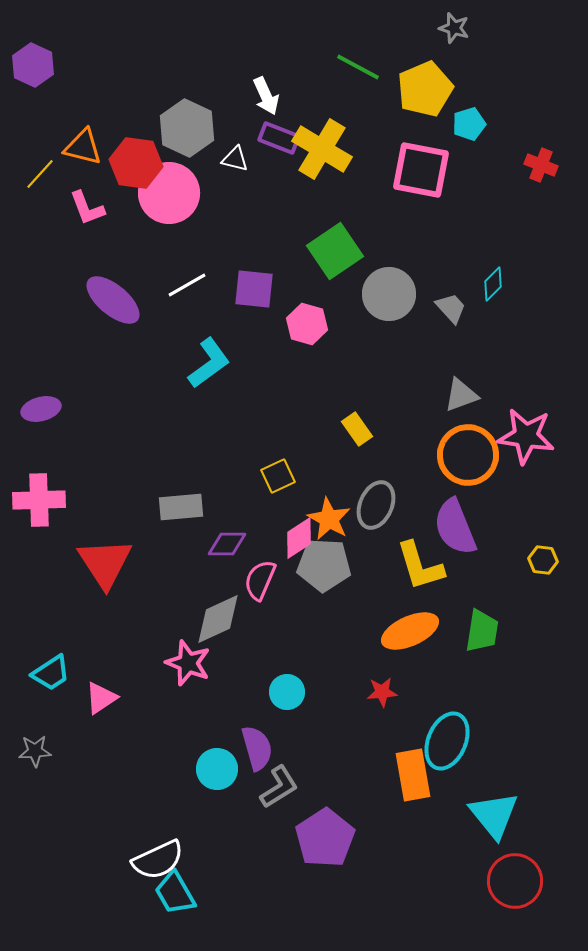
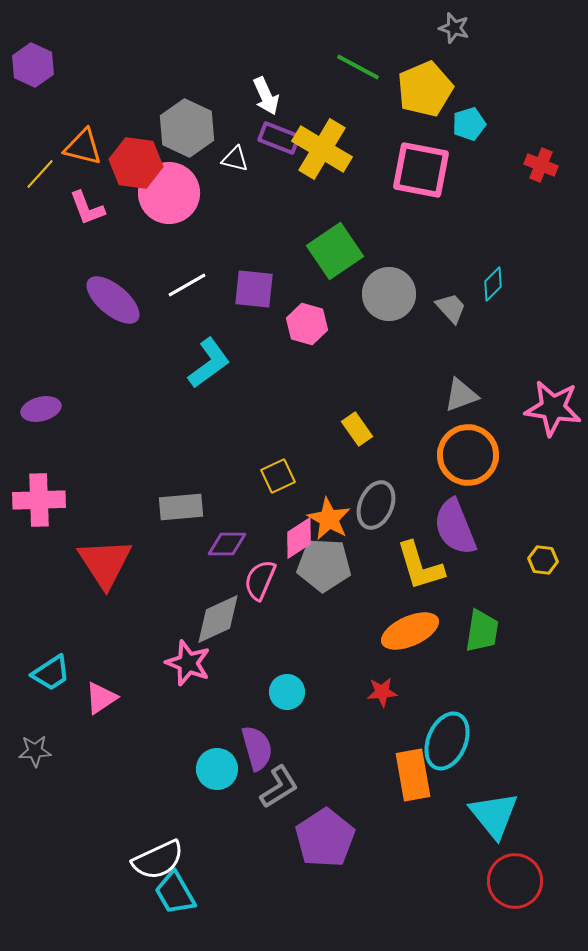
pink star at (526, 436): moved 27 px right, 28 px up
